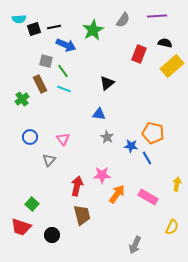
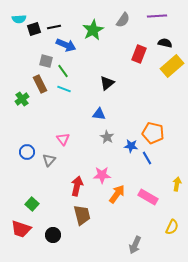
blue circle: moved 3 px left, 15 px down
red trapezoid: moved 2 px down
black circle: moved 1 px right
